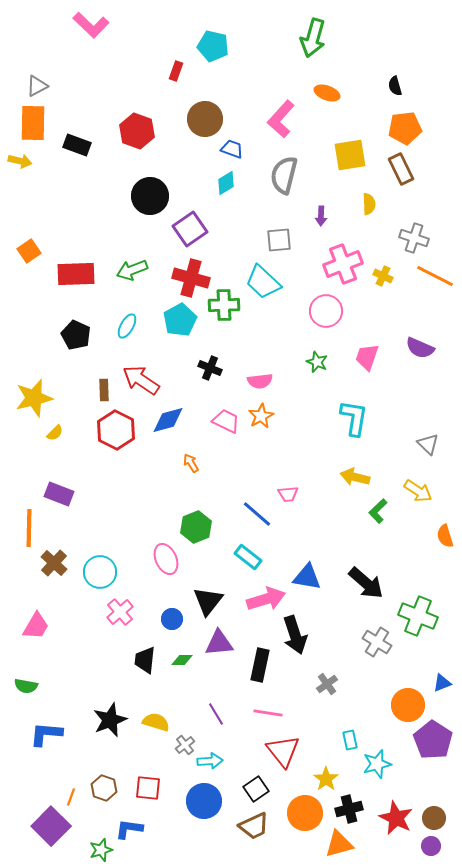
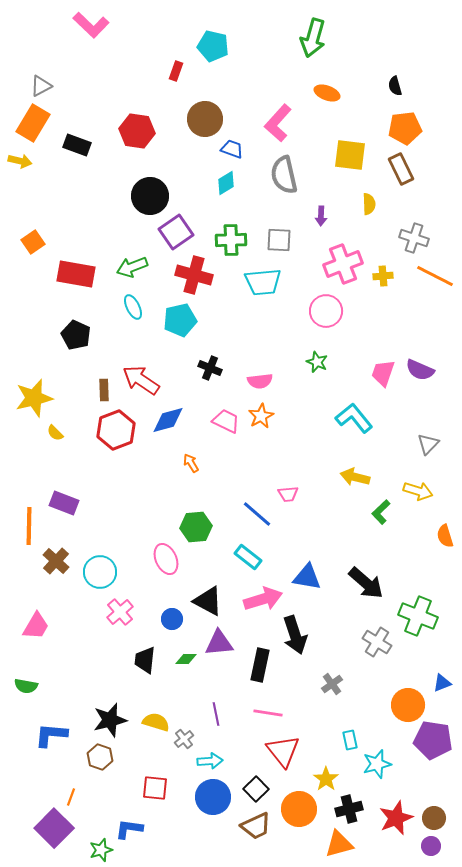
gray triangle at (37, 86): moved 4 px right
pink L-shape at (281, 119): moved 3 px left, 4 px down
orange rectangle at (33, 123): rotated 30 degrees clockwise
red hexagon at (137, 131): rotated 12 degrees counterclockwise
yellow square at (350, 155): rotated 16 degrees clockwise
gray semicircle at (284, 175): rotated 27 degrees counterclockwise
purple square at (190, 229): moved 14 px left, 3 px down
gray square at (279, 240): rotated 8 degrees clockwise
orange square at (29, 251): moved 4 px right, 9 px up
green arrow at (132, 270): moved 3 px up
red rectangle at (76, 274): rotated 12 degrees clockwise
yellow cross at (383, 276): rotated 30 degrees counterclockwise
red cross at (191, 278): moved 3 px right, 3 px up
cyan trapezoid at (263, 282): rotated 48 degrees counterclockwise
green cross at (224, 305): moved 7 px right, 65 px up
cyan pentagon at (180, 320): rotated 16 degrees clockwise
cyan ellipse at (127, 326): moved 6 px right, 19 px up; rotated 55 degrees counterclockwise
purple semicircle at (420, 348): moved 22 px down
pink trapezoid at (367, 357): moved 16 px right, 16 px down
cyan L-shape at (354, 418): rotated 48 degrees counterclockwise
red hexagon at (116, 430): rotated 12 degrees clockwise
yellow semicircle at (55, 433): rotated 90 degrees clockwise
gray triangle at (428, 444): rotated 30 degrees clockwise
yellow arrow at (418, 491): rotated 16 degrees counterclockwise
purple rectangle at (59, 494): moved 5 px right, 9 px down
green L-shape at (378, 511): moved 3 px right, 1 px down
green hexagon at (196, 527): rotated 16 degrees clockwise
orange line at (29, 528): moved 2 px up
brown cross at (54, 563): moved 2 px right, 2 px up
pink arrow at (266, 599): moved 3 px left
black triangle at (208, 601): rotated 40 degrees counterclockwise
green diamond at (182, 660): moved 4 px right, 1 px up
gray cross at (327, 684): moved 5 px right
purple line at (216, 714): rotated 20 degrees clockwise
black star at (110, 720): rotated 8 degrees clockwise
blue L-shape at (46, 734): moved 5 px right, 1 px down
purple pentagon at (433, 740): rotated 24 degrees counterclockwise
gray cross at (185, 745): moved 1 px left, 6 px up
brown hexagon at (104, 788): moved 4 px left, 31 px up
red square at (148, 788): moved 7 px right
black square at (256, 789): rotated 10 degrees counterclockwise
blue circle at (204, 801): moved 9 px right, 4 px up
orange circle at (305, 813): moved 6 px left, 4 px up
red star at (396, 818): rotated 24 degrees clockwise
purple square at (51, 826): moved 3 px right, 2 px down
brown trapezoid at (254, 826): moved 2 px right
